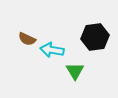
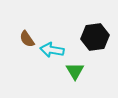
brown semicircle: rotated 30 degrees clockwise
